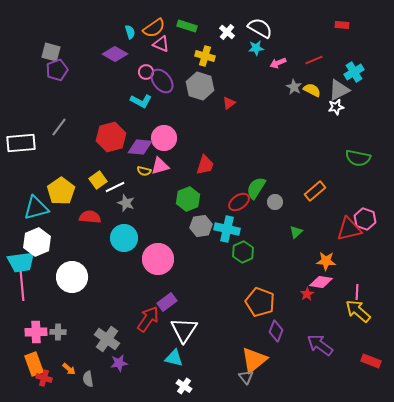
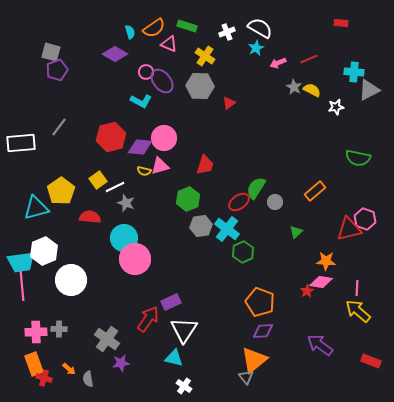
red rectangle at (342, 25): moved 1 px left, 2 px up
white cross at (227, 32): rotated 28 degrees clockwise
pink triangle at (161, 44): moved 8 px right
cyan star at (256, 48): rotated 21 degrees counterclockwise
yellow cross at (205, 56): rotated 18 degrees clockwise
red line at (314, 60): moved 5 px left, 1 px up
cyan cross at (354, 72): rotated 36 degrees clockwise
gray hexagon at (200, 86): rotated 16 degrees counterclockwise
gray triangle at (339, 90): moved 30 px right
cyan cross at (227, 229): rotated 25 degrees clockwise
white hexagon at (37, 242): moved 7 px right, 9 px down
pink circle at (158, 259): moved 23 px left
white circle at (72, 277): moved 1 px left, 3 px down
pink line at (357, 292): moved 4 px up
red star at (307, 294): moved 3 px up
purple rectangle at (167, 302): moved 4 px right; rotated 12 degrees clockwise
purple diamond at (276, 331): moved 13 px left; rotated 65 degrees clockwise
gray cross at (58, 332): moved 1 px right, 3 px up
purple star at (119, 363): moved 2 px right
